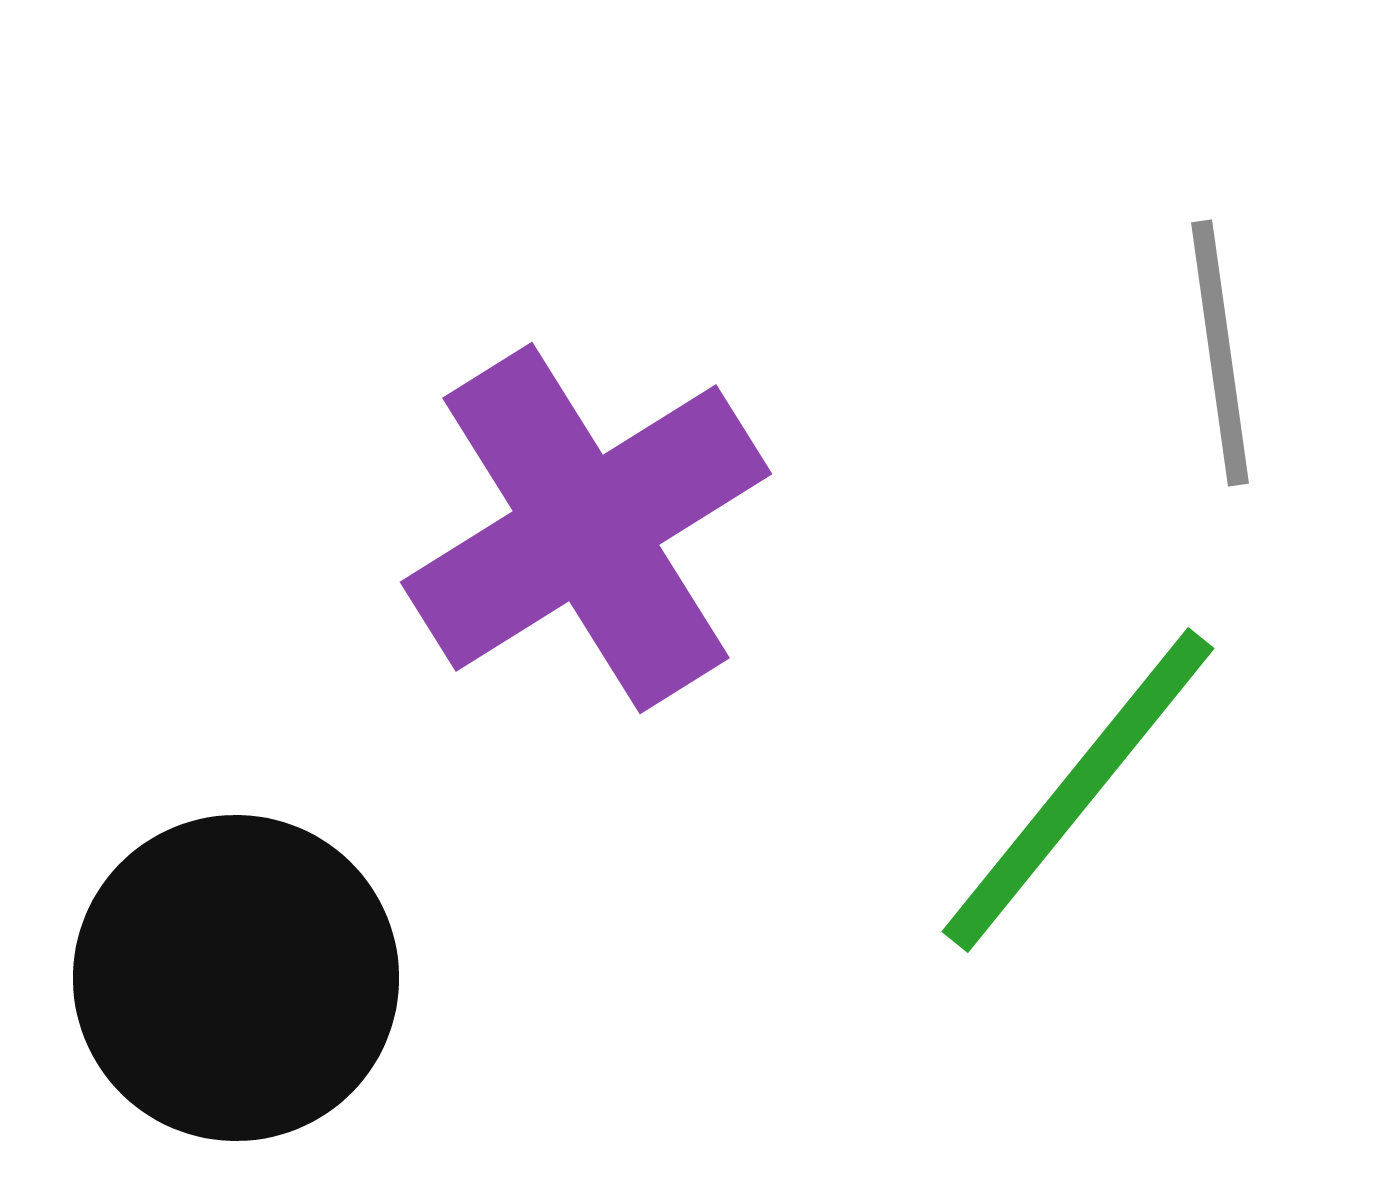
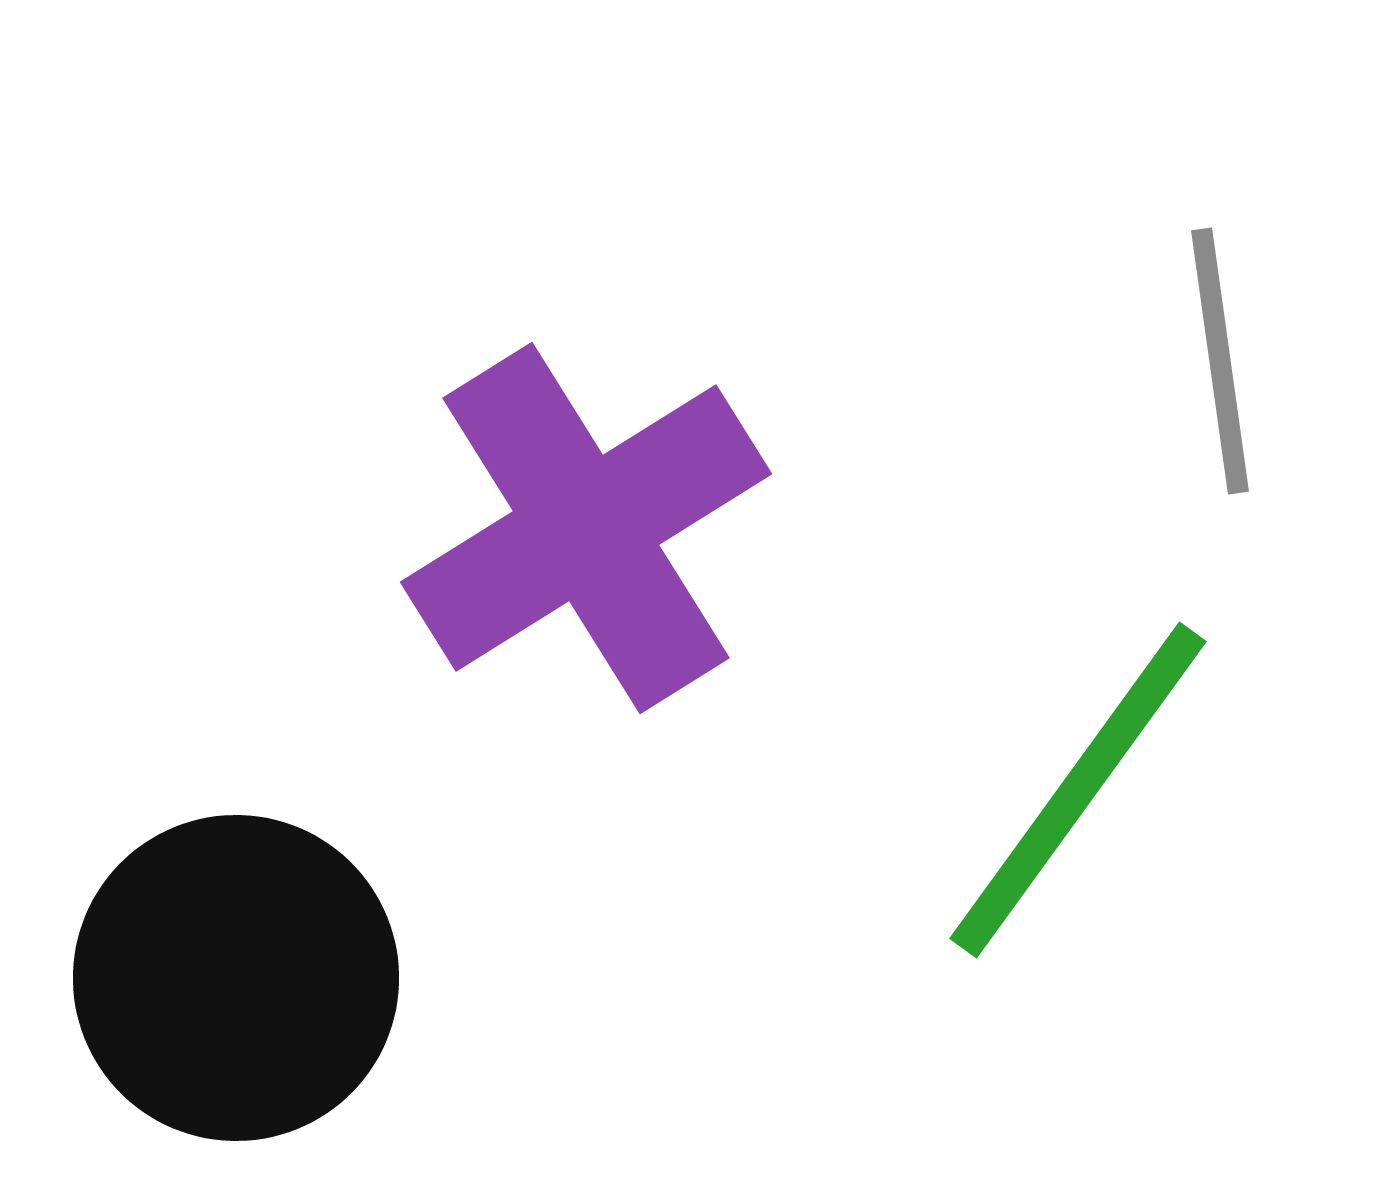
gray line: moved 8 px down
green line: rotated 3 degrees counterclockwise
